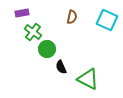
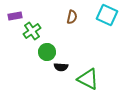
purple rectangle: moved 7 px left, 3 px down
cyan square: moved 5 px up
green cross: moved 1 px left, 1 px up; rotated 18 degrees clockwise
green circle: moved 3 px down
black semicircle: rotated 64 degrees counterclockwise
